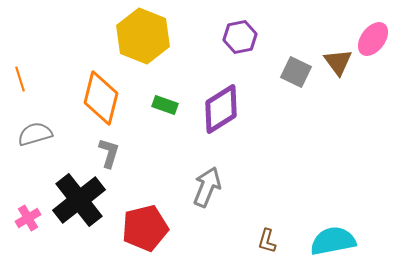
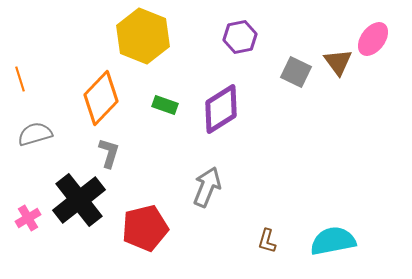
orange diamond: rotated 30 degrees clockwise
